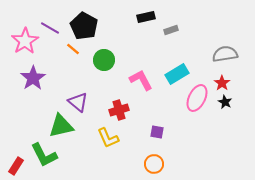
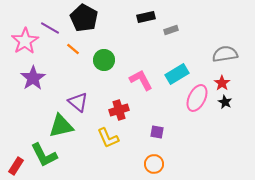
black pentagon: moved 8 px up
